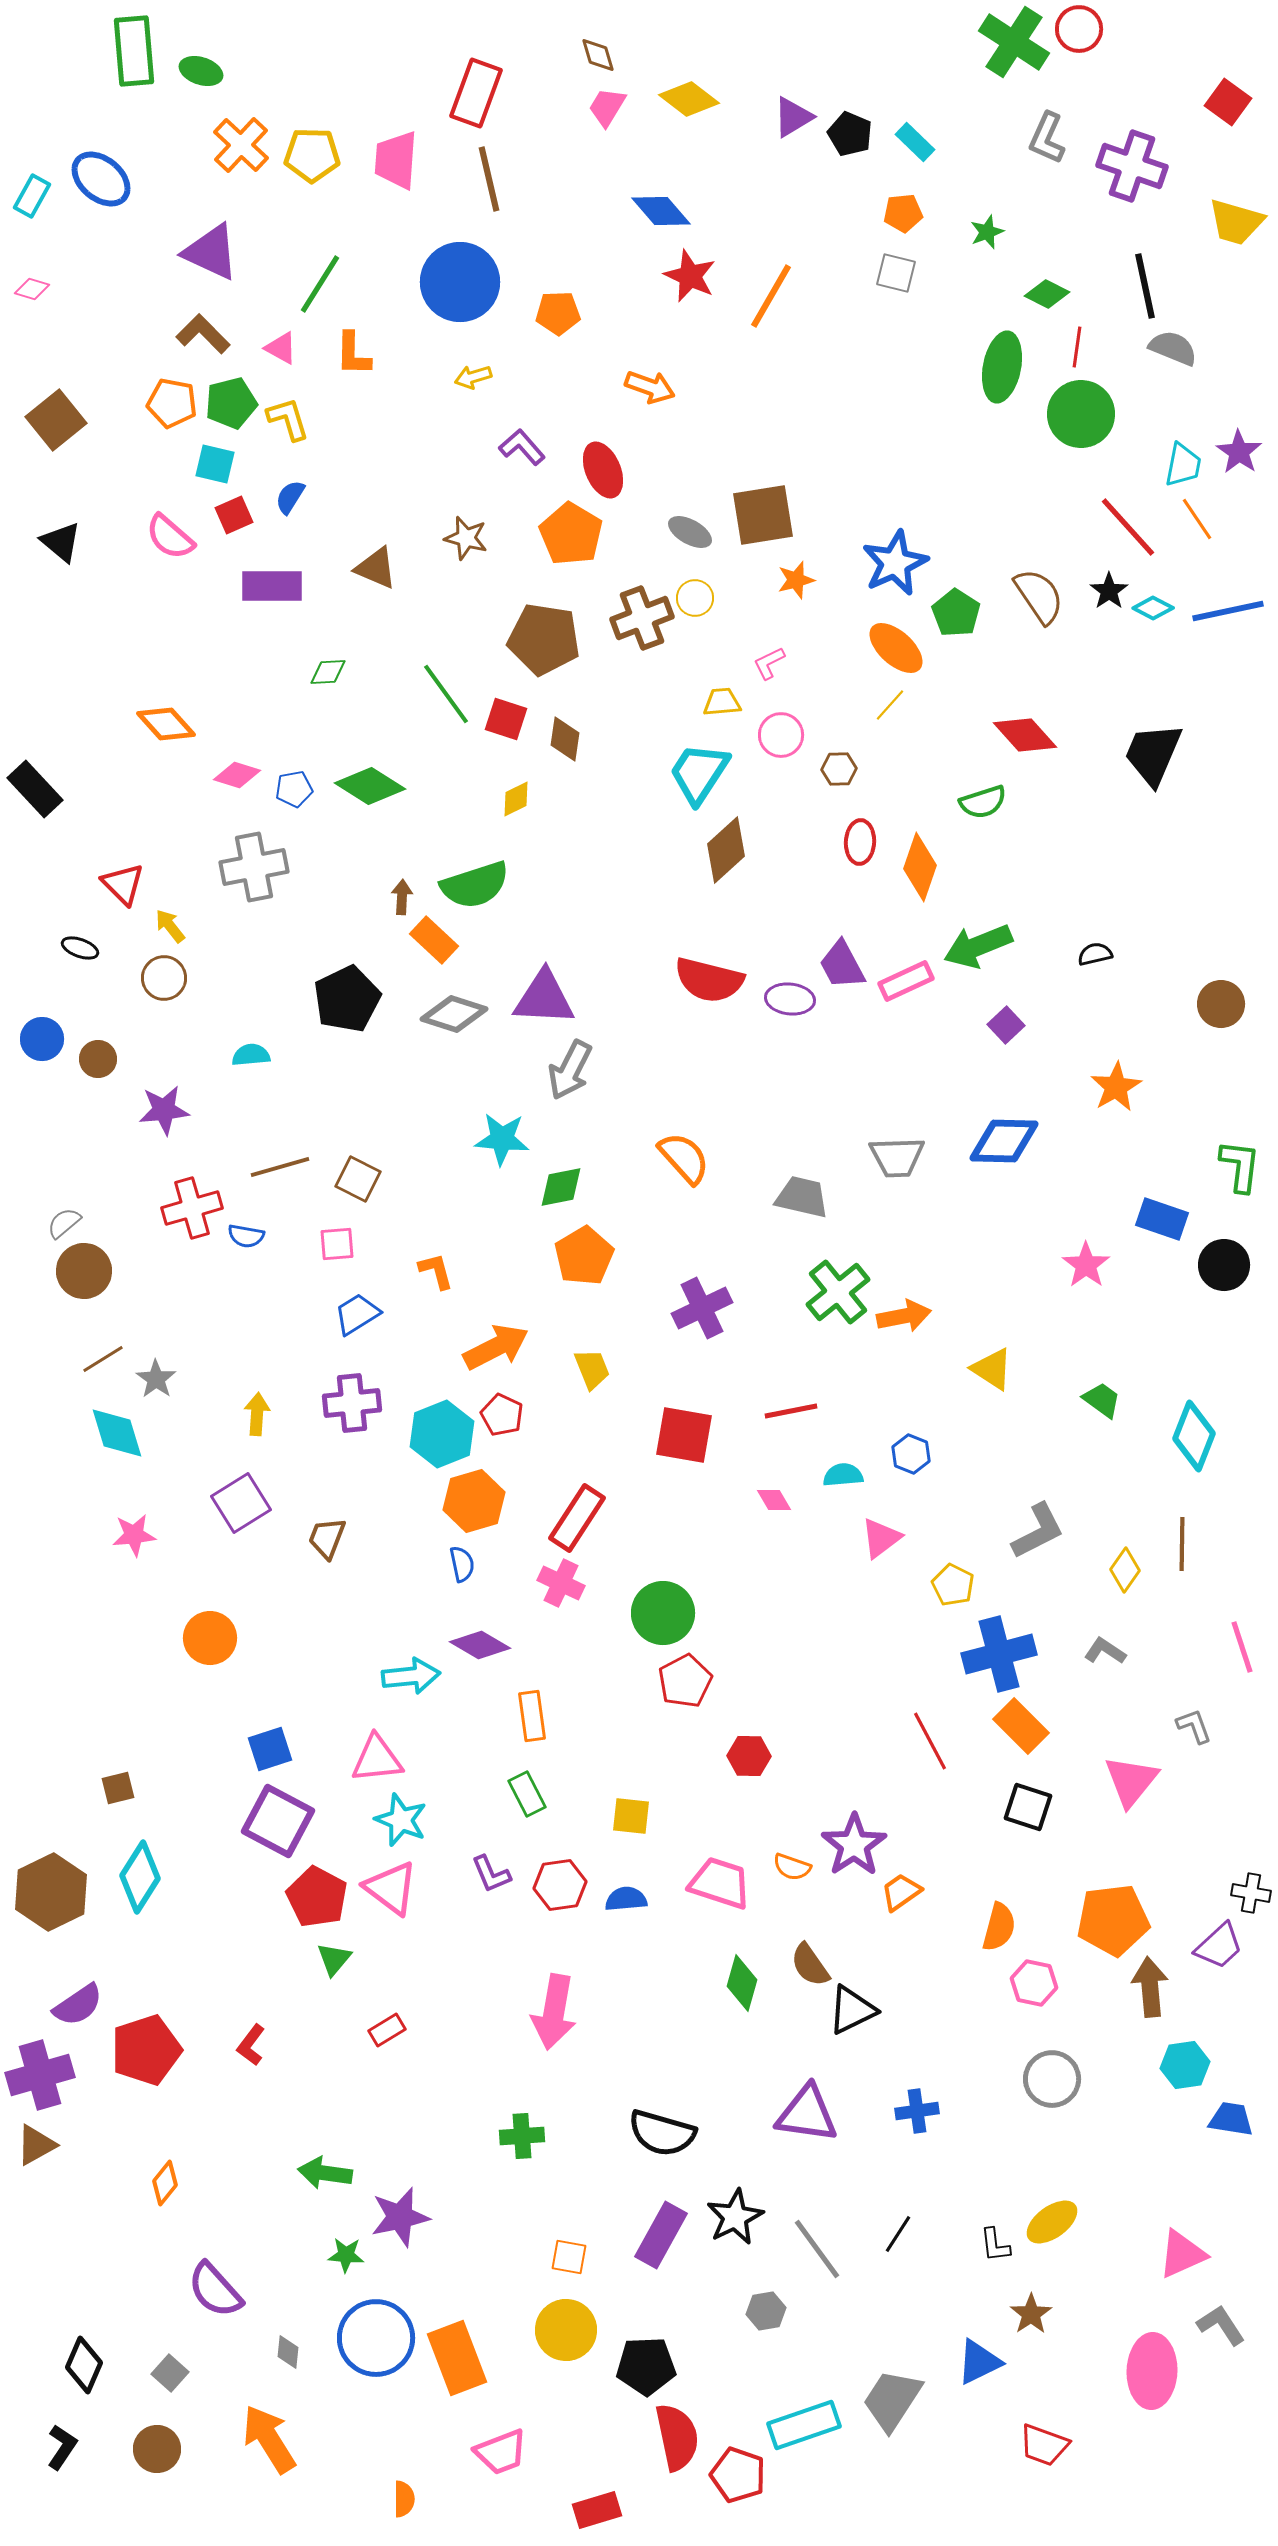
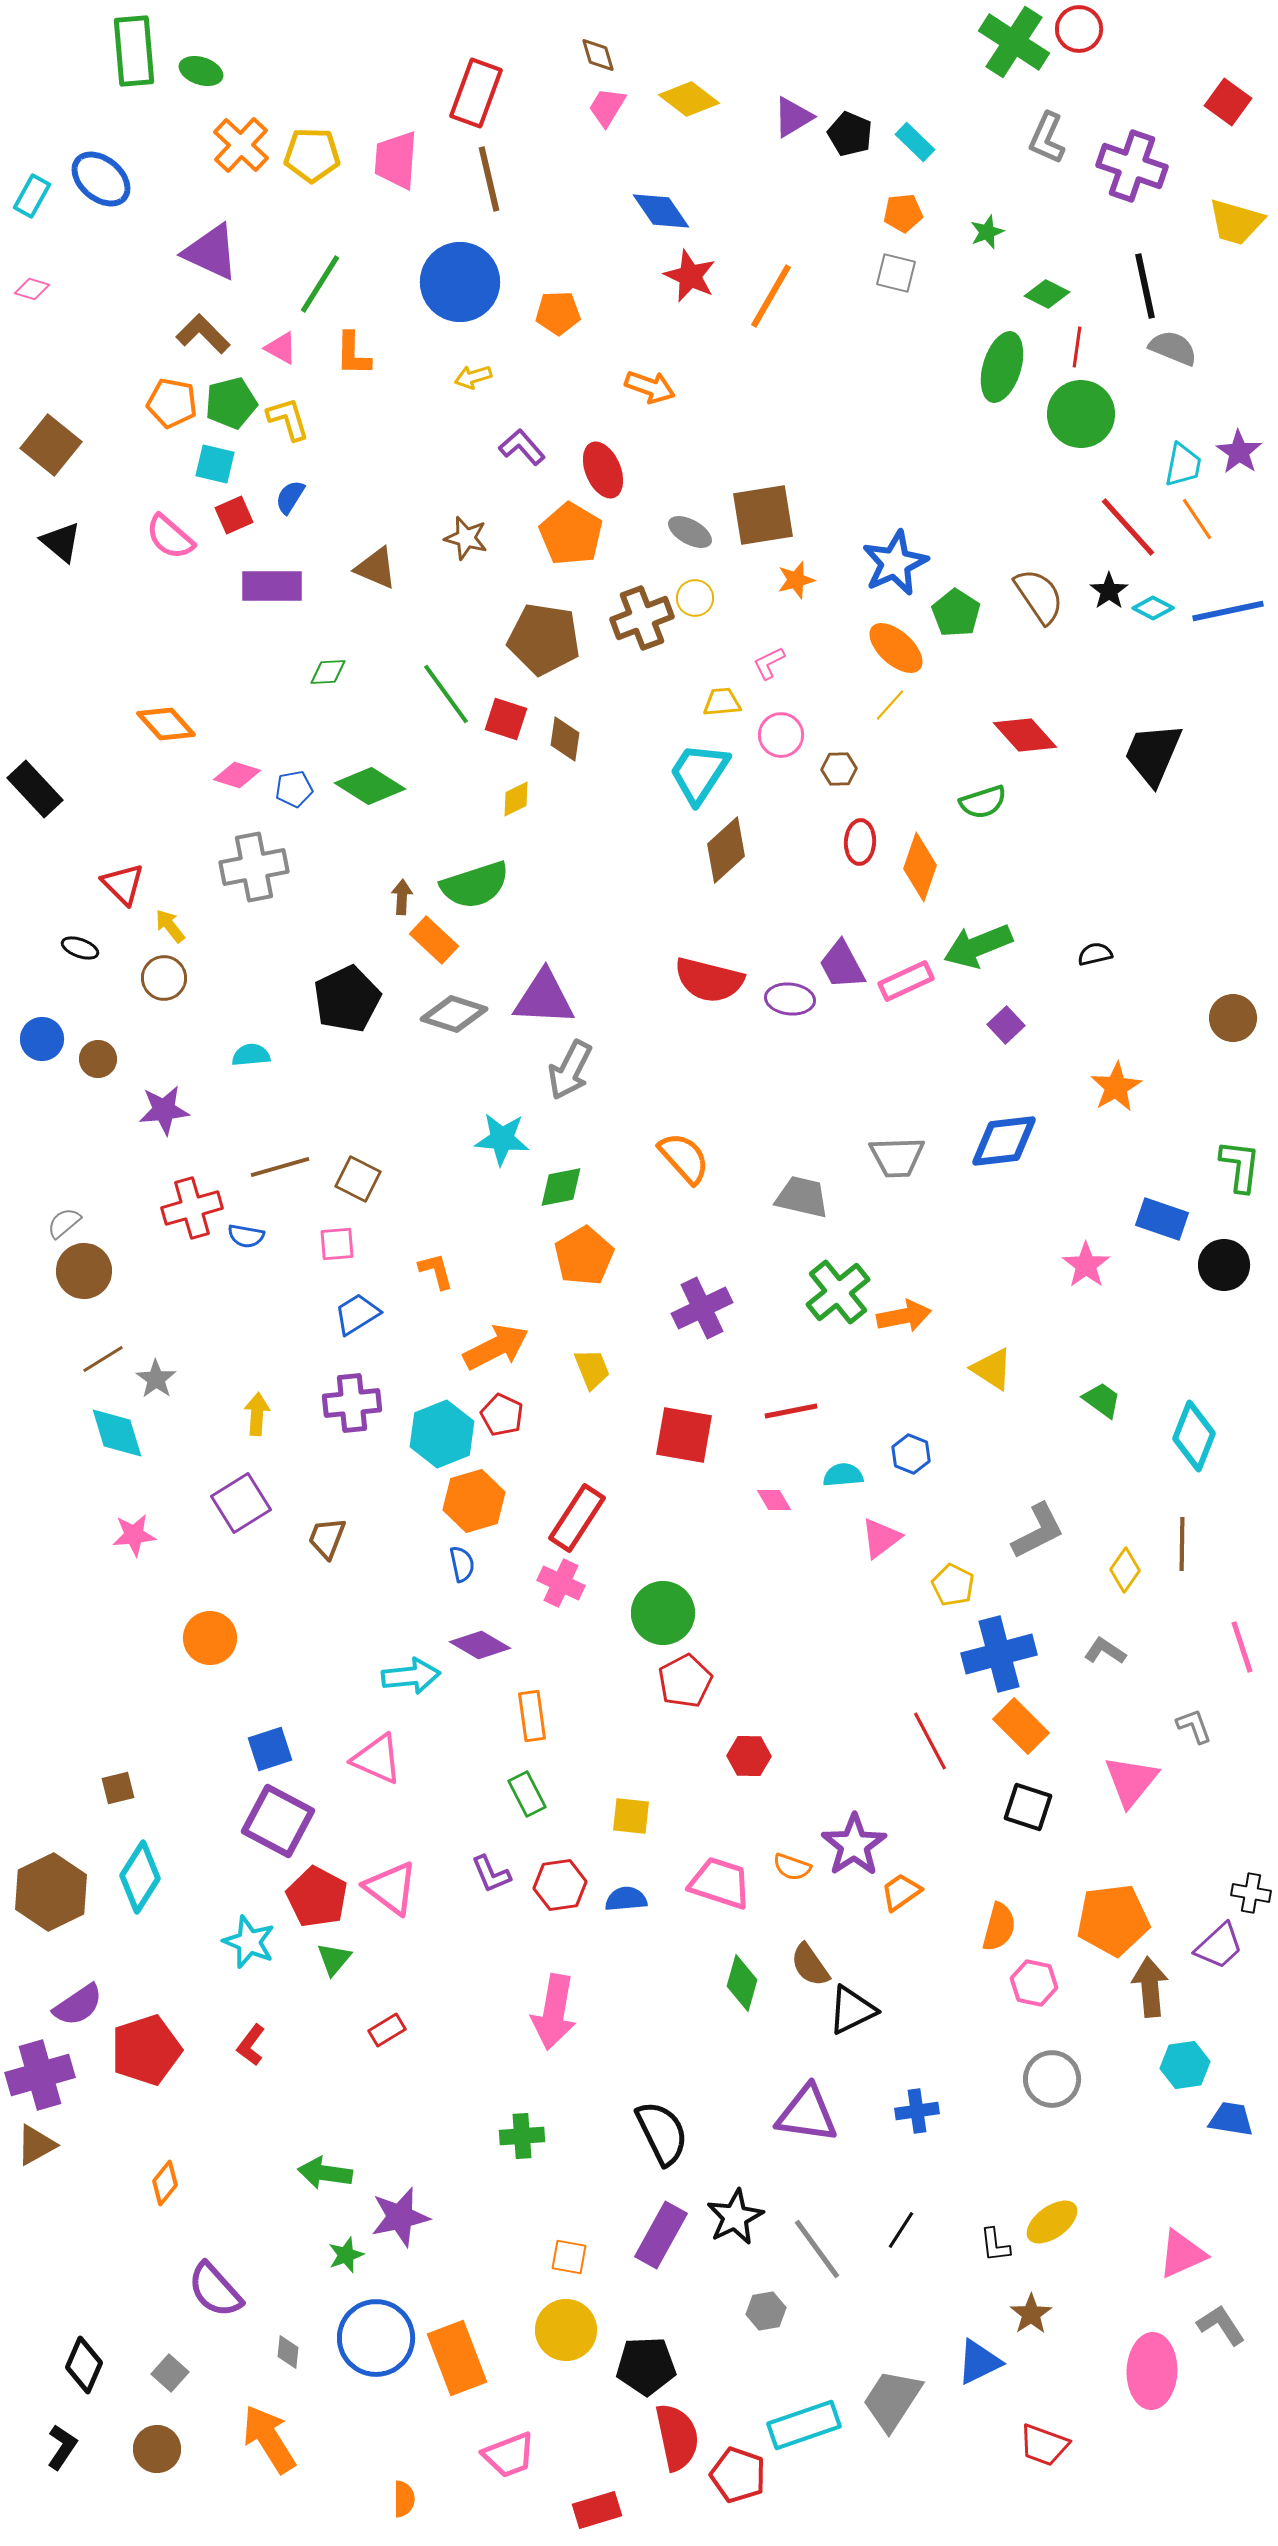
blue diamond at (661, 211): rotated 6 degrees clockwise
green ellipse at (1002, 367): rotated 6 degrees clockwise
brown square at (56, 420): moved 5 px left, 25 px down; rotated 12 degrees counterclockwise
brown circle at (1221, 1004): moved 12 px right, 14 px down
blue diamond at (1004, 1141): rotated 8 degrees counterclockwise
pink triangle at (377, 1759): rotated 30 degrees clockwise
cyan star at (401, 1820): moved 152 px left, 122 px down
black semicircle at (662, 2133): rotated 132 degrees counterclockwise
black line at (898, 2234): moved 3 px right, 4 px up
green star at (346, 2255): rotated 24 degrees counterclockwise
pink trapezoid at (501, 2452): moved 8 px right, 3 px down
